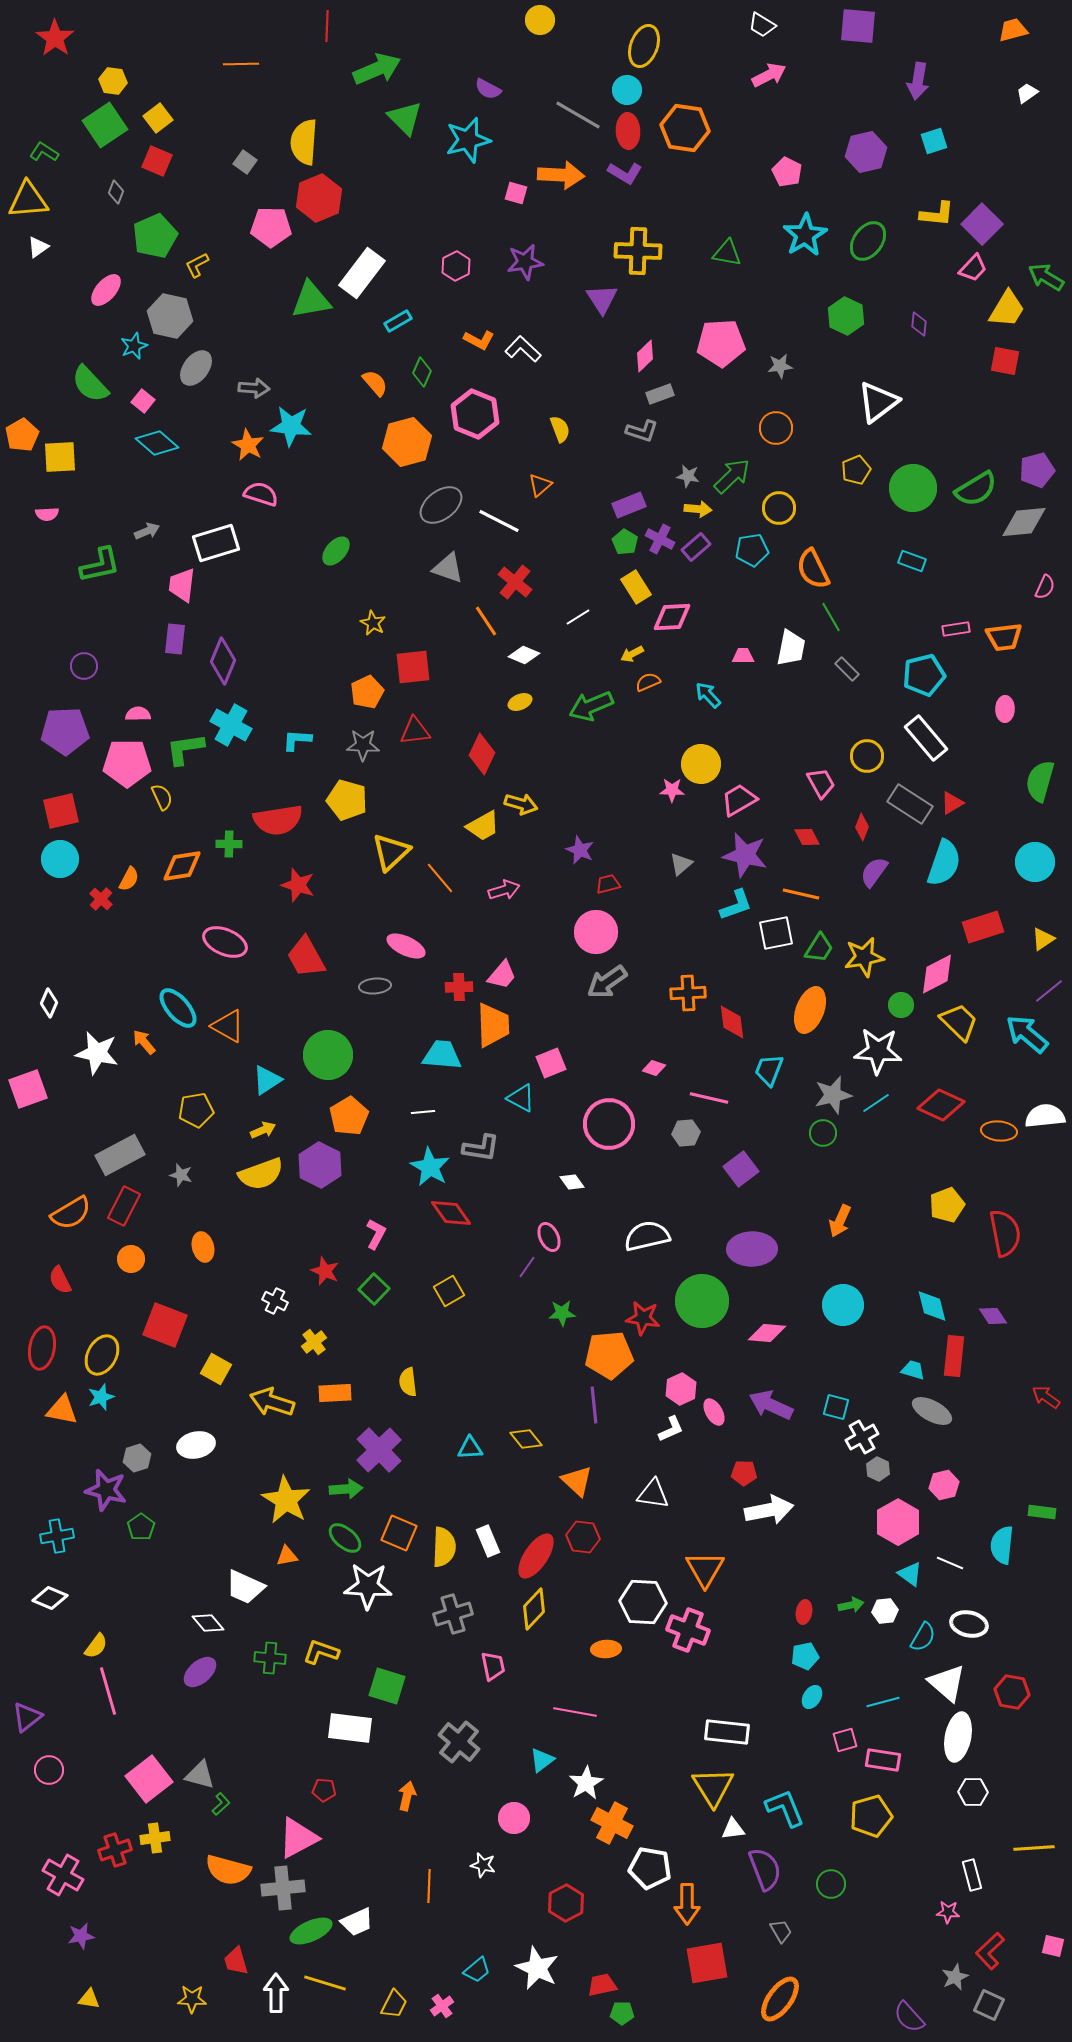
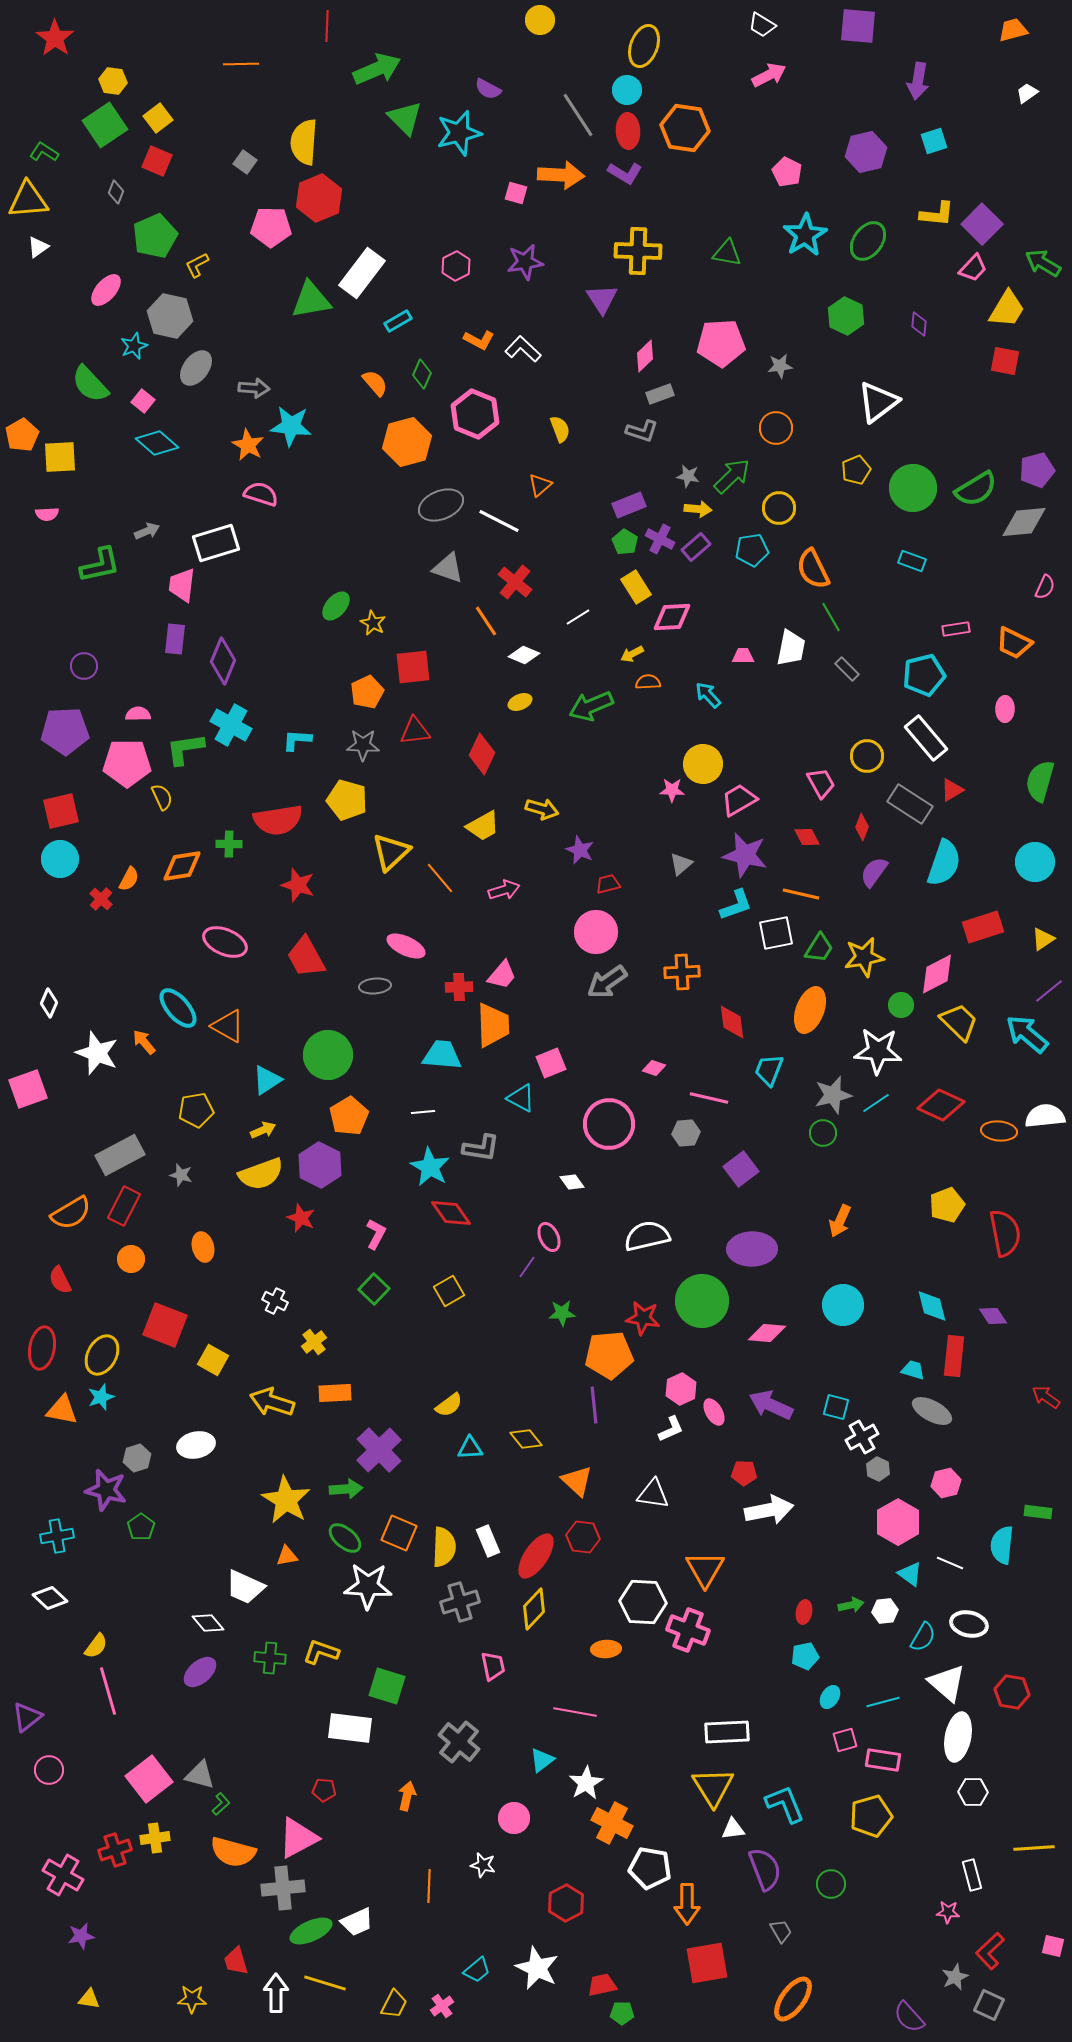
gray line at (578, 115): rotated 27 degrees clockwise
cyan star at (468, 140): moved 9 px left, 7 px up
green arrow at (1046, 277): moved 3 px left, 14 px up
green diamond at (422, 372): moved 2 px down
gray ellipse at (441, 505): rotated 15 degrees clockwise
green ellipse at (336, 551): moved 55 px down
orange trapezoid at (1004, 637): moved 10 px right, 6 px down; rotated 33 degrees clockwise
orange semicircle at (648, 682): rotated 20 degrees clockwise
yellow circle at (701, 764): moved 2 px right
red triangle at (952, 803): moved 13 px up
yellow arrow at (521, 804): moved 21 px right, 5 px down
orange cross at (688, 993): moved 6 px left, 21 px up
white star at (97, 1053): rotated 9 degrees clockwise
red star at (325, 1271): moved 24 px left, 53 px up
yellow square at (216, 1369): moved 3 px left, 9 px up
yellow semicircle at (408, 1382): moved 41 px right, 23 px down; rotated 120 degrees counterclockwise
pink hexagon at (944, 1485): moved 2 px right, 2 px up
green rectangle at (1042, 1512): moved 4 px left
white diamond at (50, 1598): rotated 20 degrees clockwise
gray cross at (453, 1614): moved 7 px right, 12 px up
cyan ellipse at (812, 1697): moved 18 px right
white rectangle at (727, 1732): rotated 9 degrees counterclockwise
cyan L-shape at (785, 1808): moved 4 px up
orange semicircle at (228, 1870): moved 5 px right, 18 px up
orange ellipse at (780, 1999): moved 13 px right
